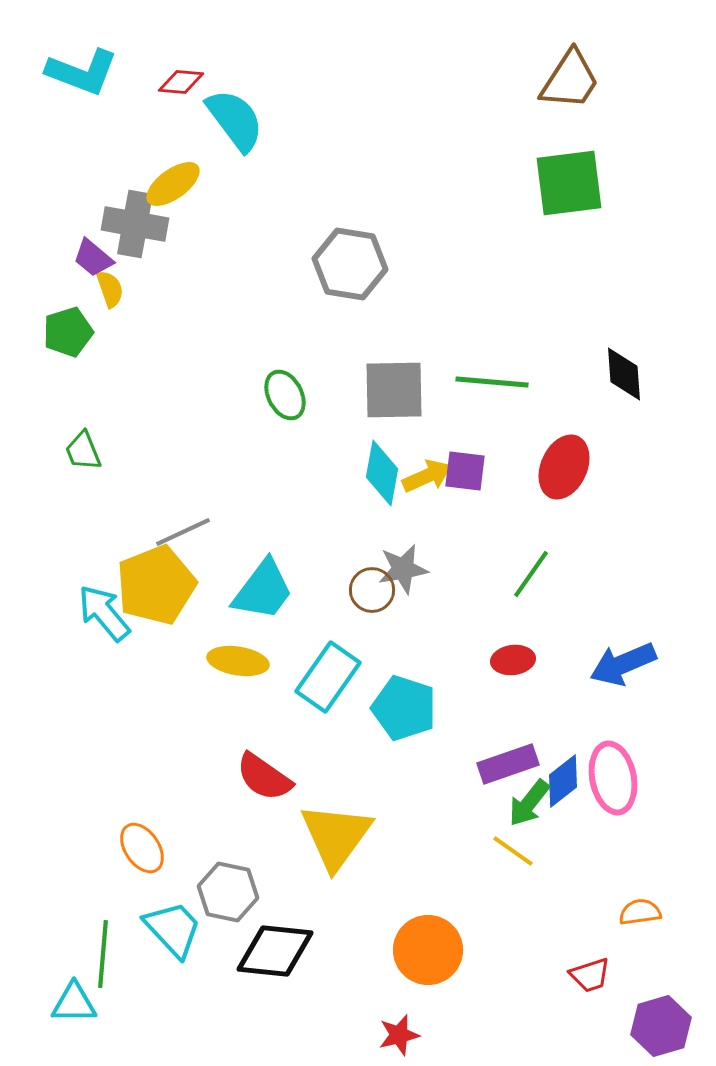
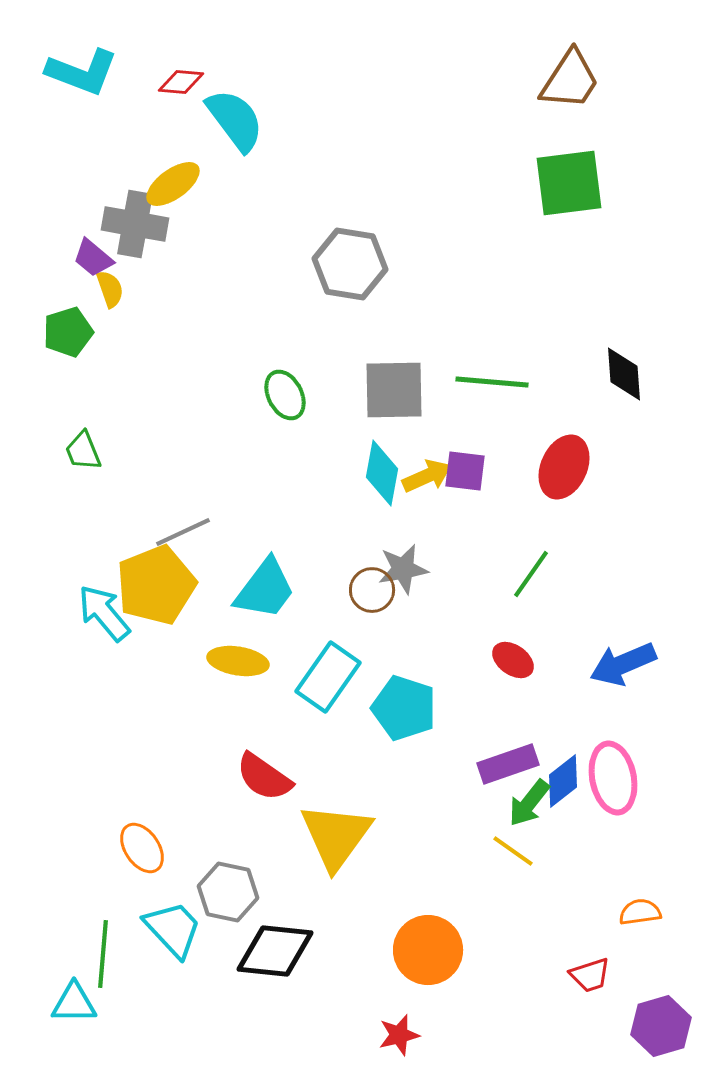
cyan trapezoid at (263, 590): moved 2 px right, 1 px up
red ellipse at (513, 660): rotated 42 degrees clockwise
